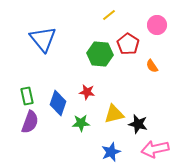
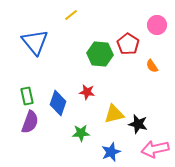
yellow line: moved 38 px left
blue triangle: moved 8 px left, 3 px down
green star: moved 10 px down
